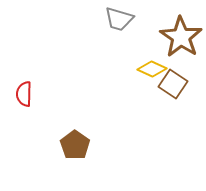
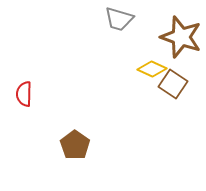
brown star: rotated 15 degrees counterclockwise
